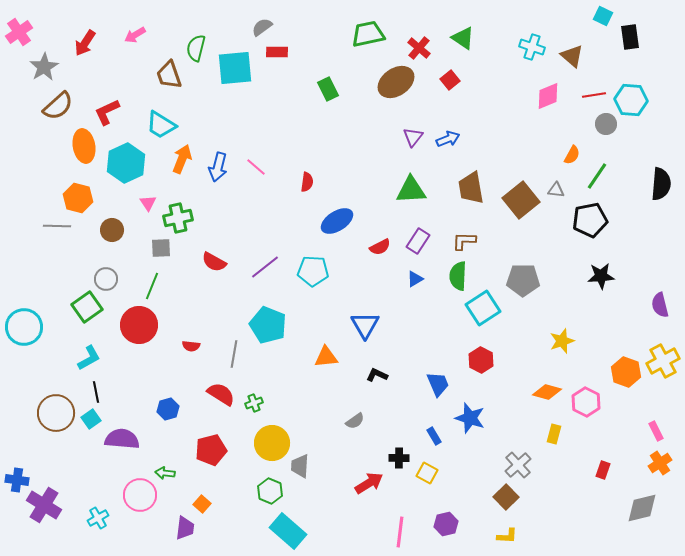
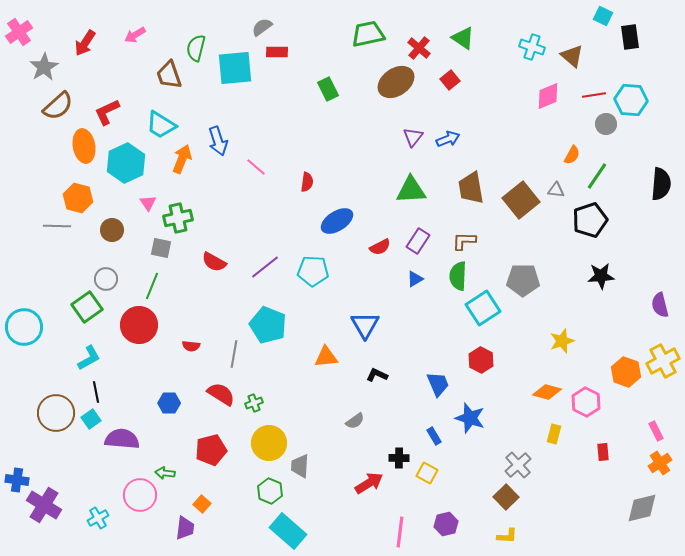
blue arrow at (218, 167): moved 26 px up; rotated 32 degrees counterclockwise
black pentagon at (590, 220): rotated 8 degrees counterclockwise
gray square at (161, 248): rotated 15 degrees clockwise
blue hexagon at (168, 409): moved 1 px right, 6 px up; rotated 15 degrees clockwise
yellow circle at (272, 443): moved 3 px left
red rectangle at (603, 470): moved 18 px up; rotated 24 degrees counterclockwise
